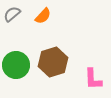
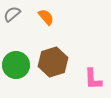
orange semicircle: moved 3 px right, 1 px down; rotated 84 degrees counterclockwise
